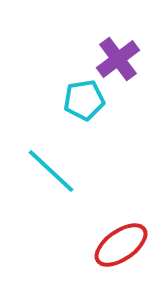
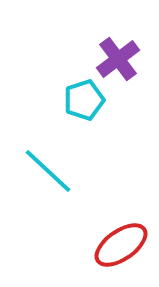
cyan pentagon: rotated 9 degrees counterclockwise
cyan line: moved 3 px left
